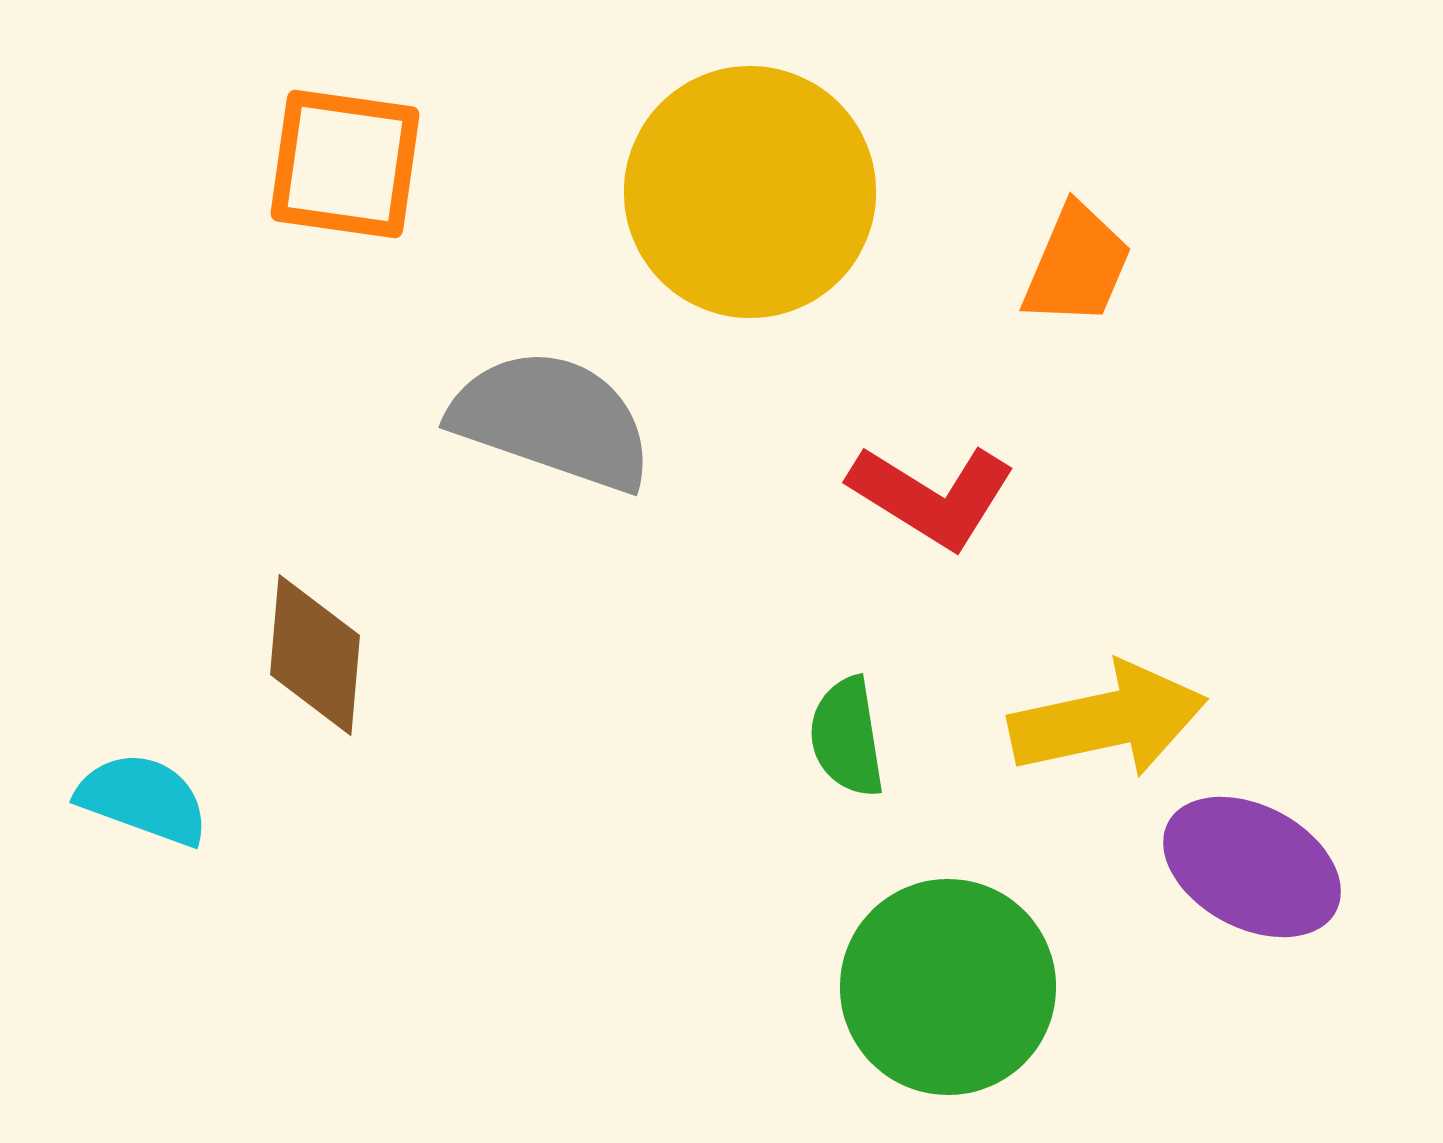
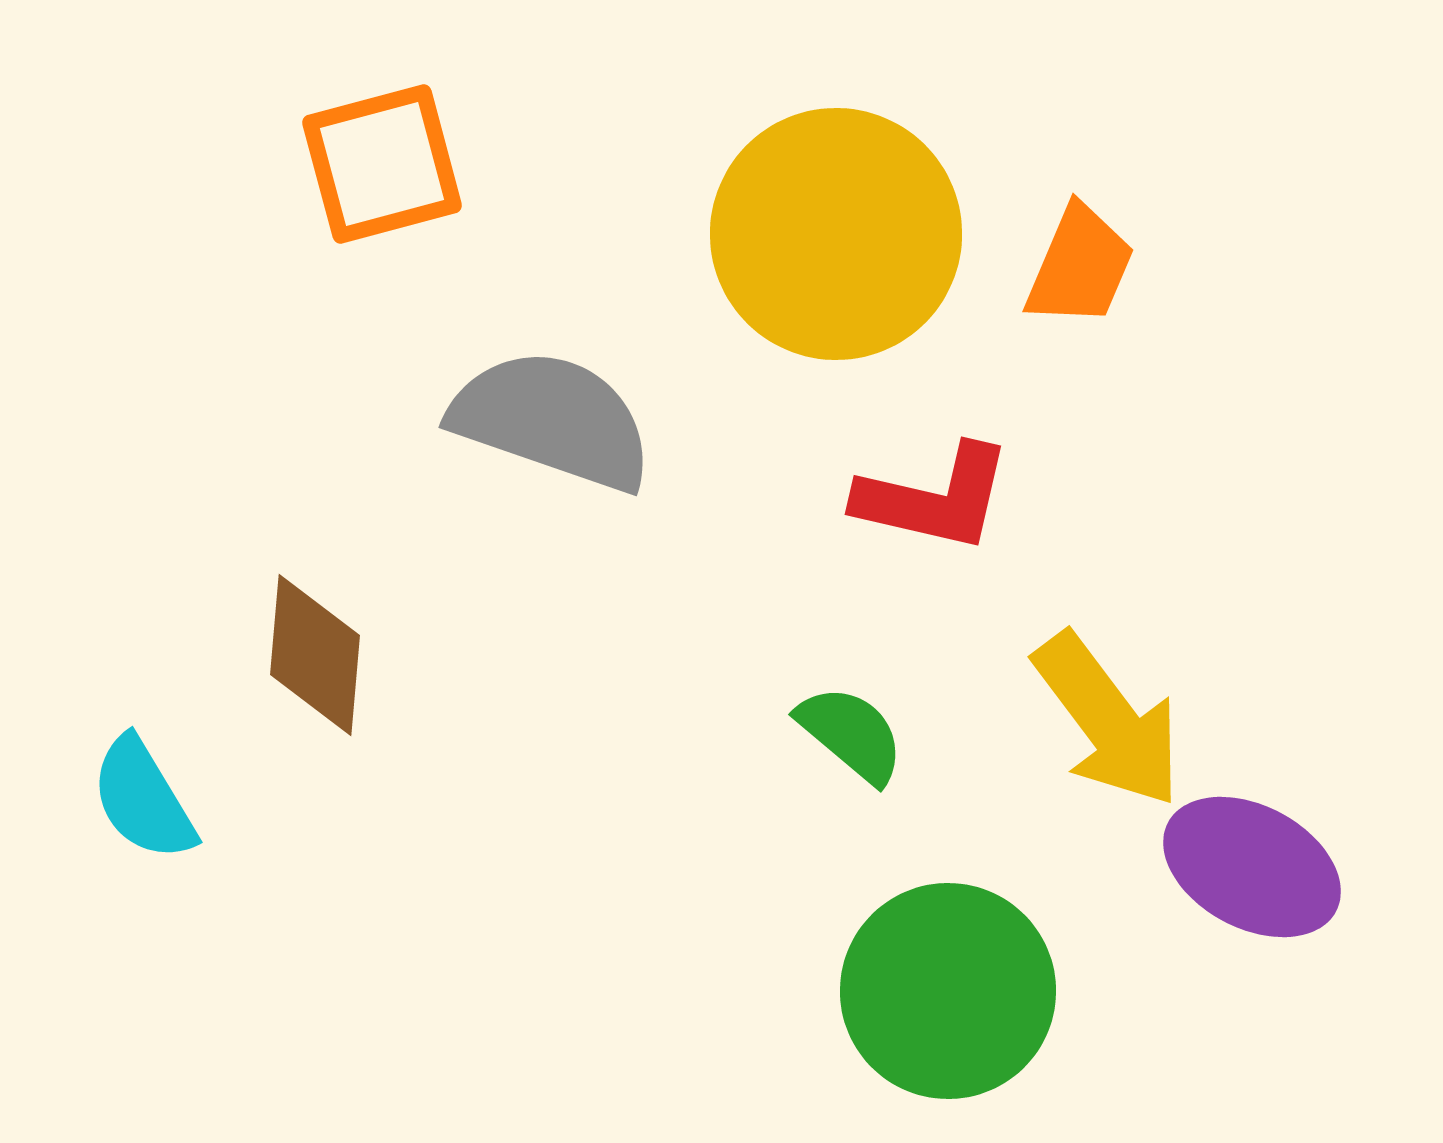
orange square: moved 37 px right; rotated 23 degrees counterclockwise
yellow circle: moved 86 px right, 42 px down
orange trapezoid: moved 3 px right, 1 px down
red L-shape: moved 2 px right, 2 px down; rotated 19 degrees counterclockwise
yellow arrow: rotated 65 degrees clockwise
green semicircle: moved 4 px right, 3 px up; rotated 139 degrees clockwise
cyan semicircle: rotated 141 degrees counterclockwise
green circle: moved 4 px down
